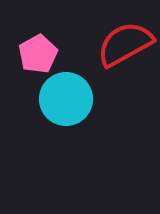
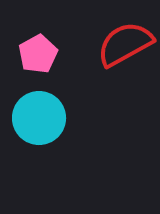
cyan circle: moved 27 px left, 19 px down
